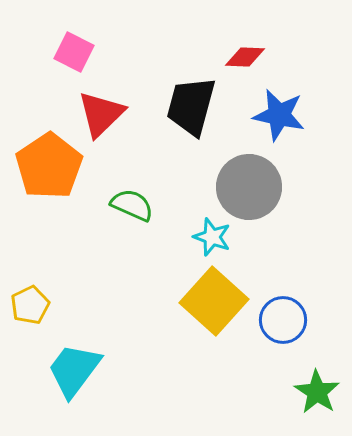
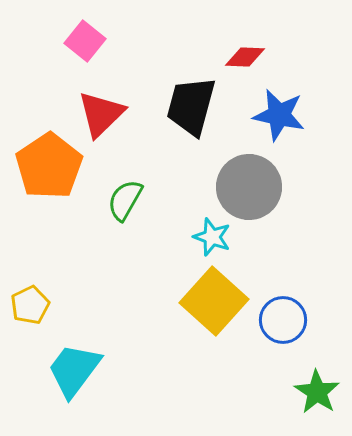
pink square: moved 11 px right, 11 px up; rotated 12 degrees clockwise
green semicircle: moved 7 px left, 5 px up; rotated 84 degrees counterclockwise
